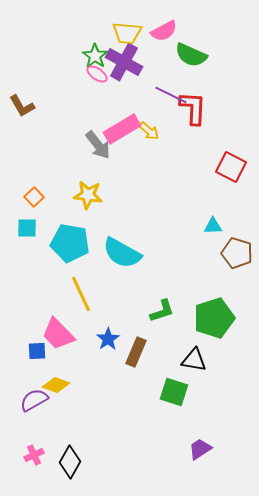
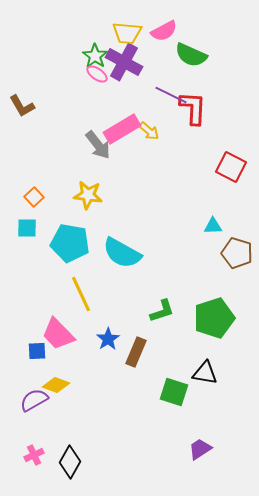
black triangle: moved 11 px right, 13 px down
